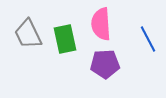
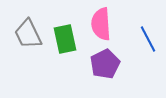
purple pentagon: rotated 24 degrees counterclockwise
